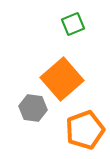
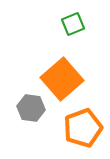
gray hexagon: moved 2 px left
orange pentagon: moved 2 px left, 2 px up
